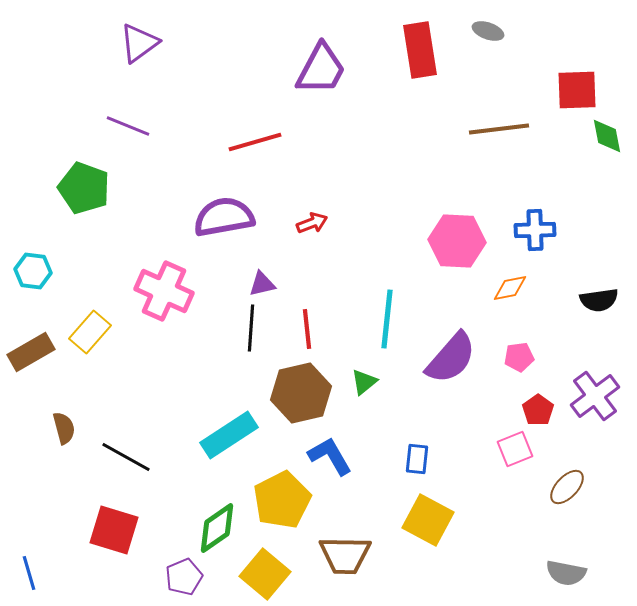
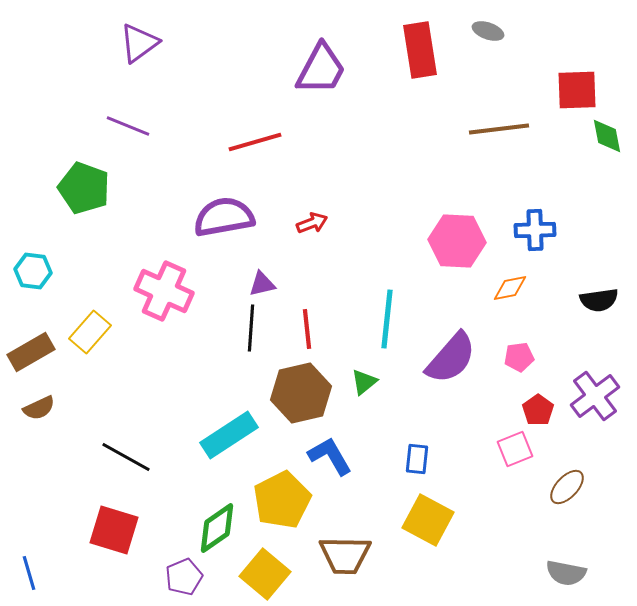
brown semicircle at (64, 428): moved 25 px left, 20 px up; rotated 80 degrees clockwise
